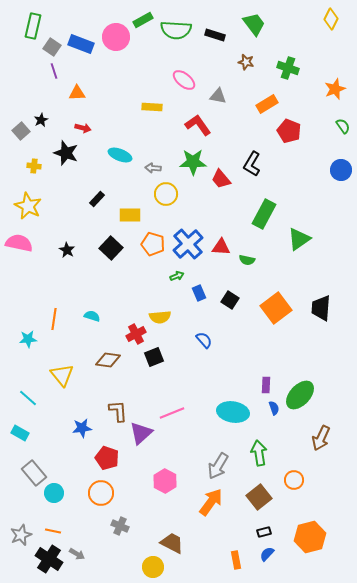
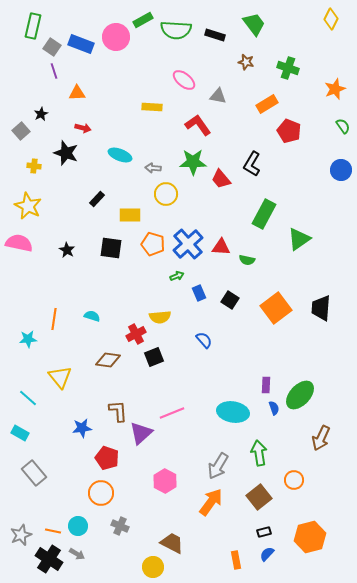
black star at (41, 120): moved 6 px up
black square at (111, 248): rotated 35 degrees counterclockwise
yellow triangle at (62, 375): moved 2 px left, 2 px down
cyan circle at (54, 493): moved 24 px right, 33 px down
